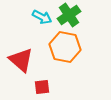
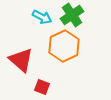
green cross: moved 3 px right
orange hexagon: moved 1 px left, 1 px up; rotated 24 degrees clockwise
red square: rotated 28 degrees clockwise
